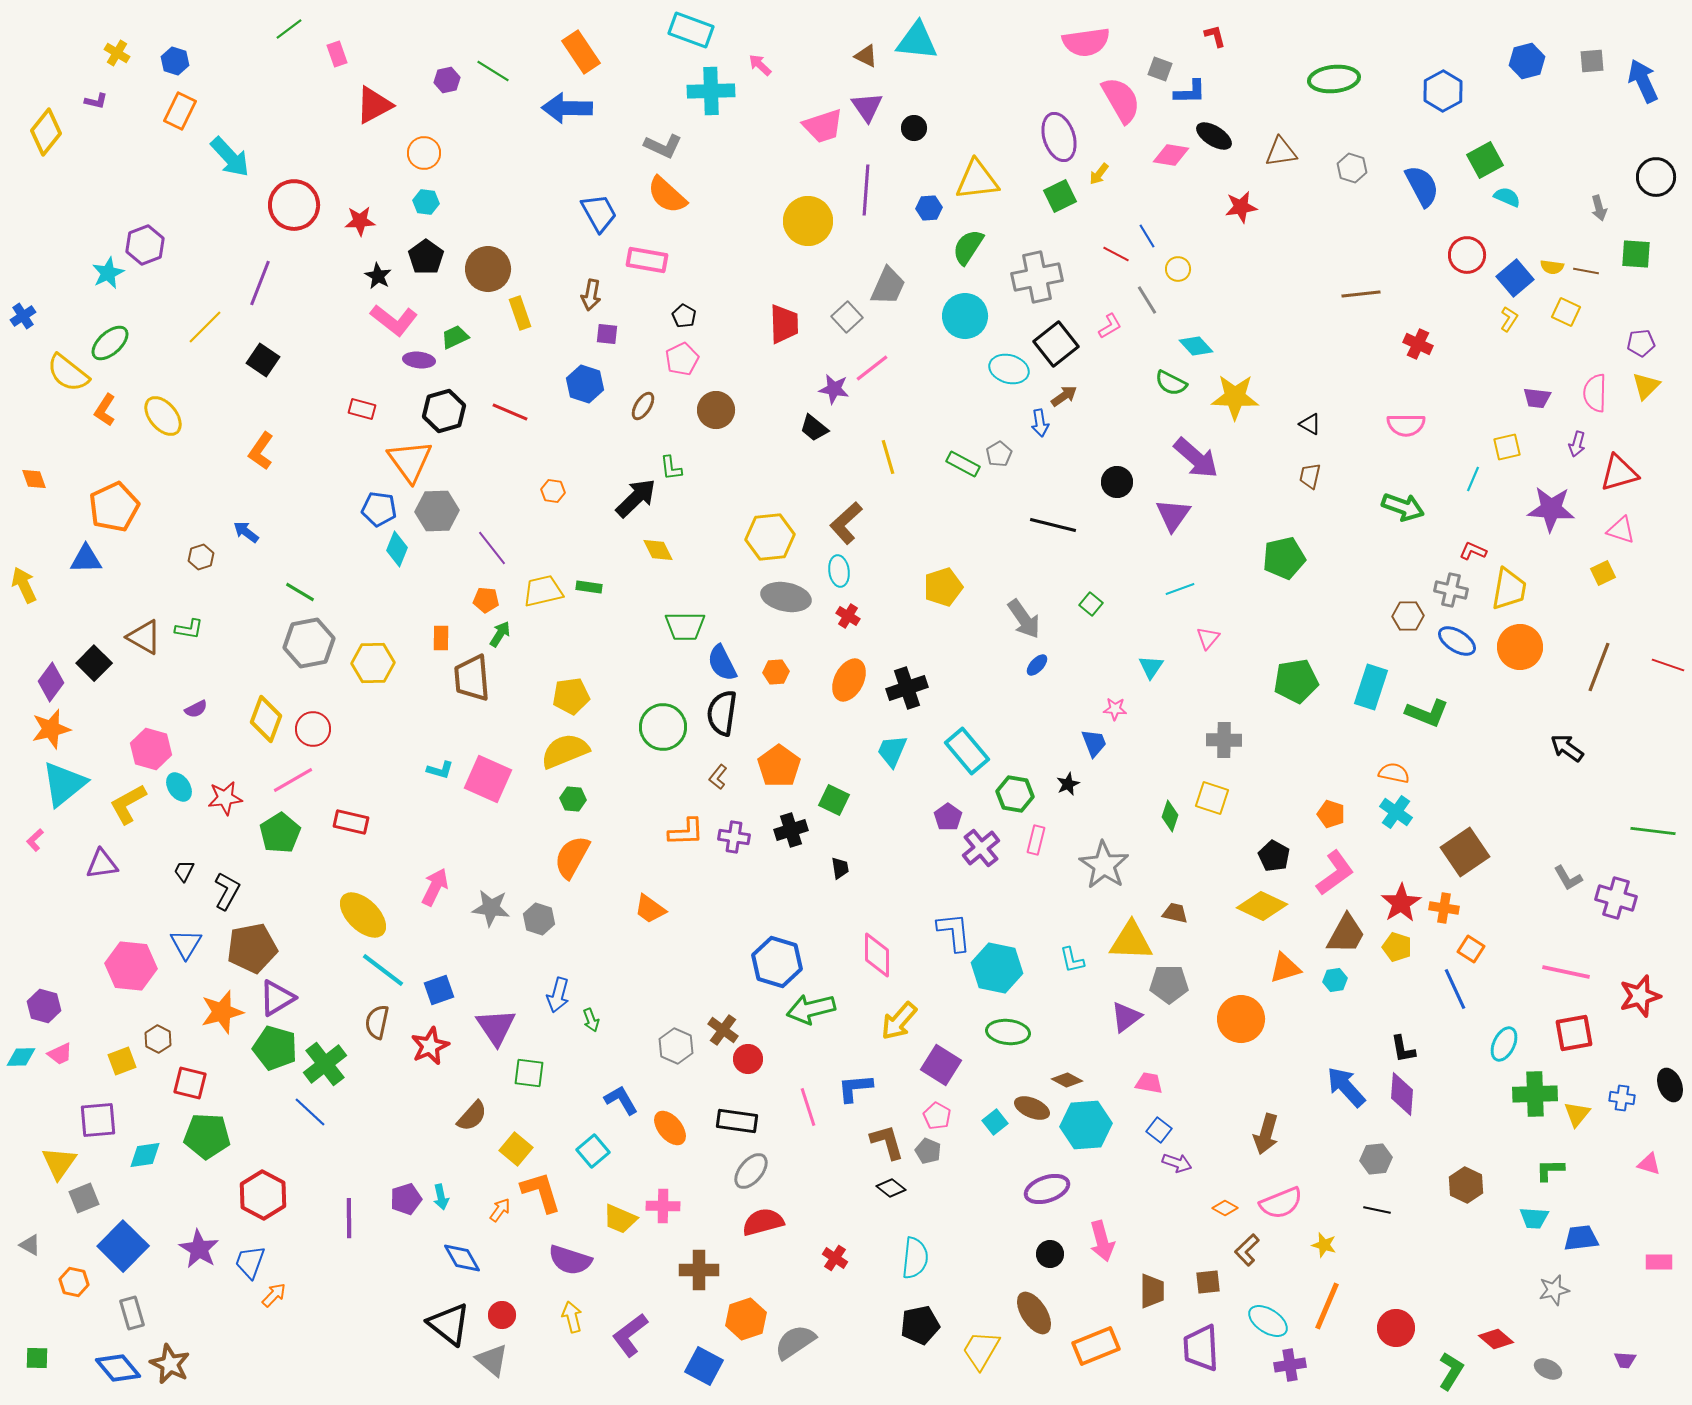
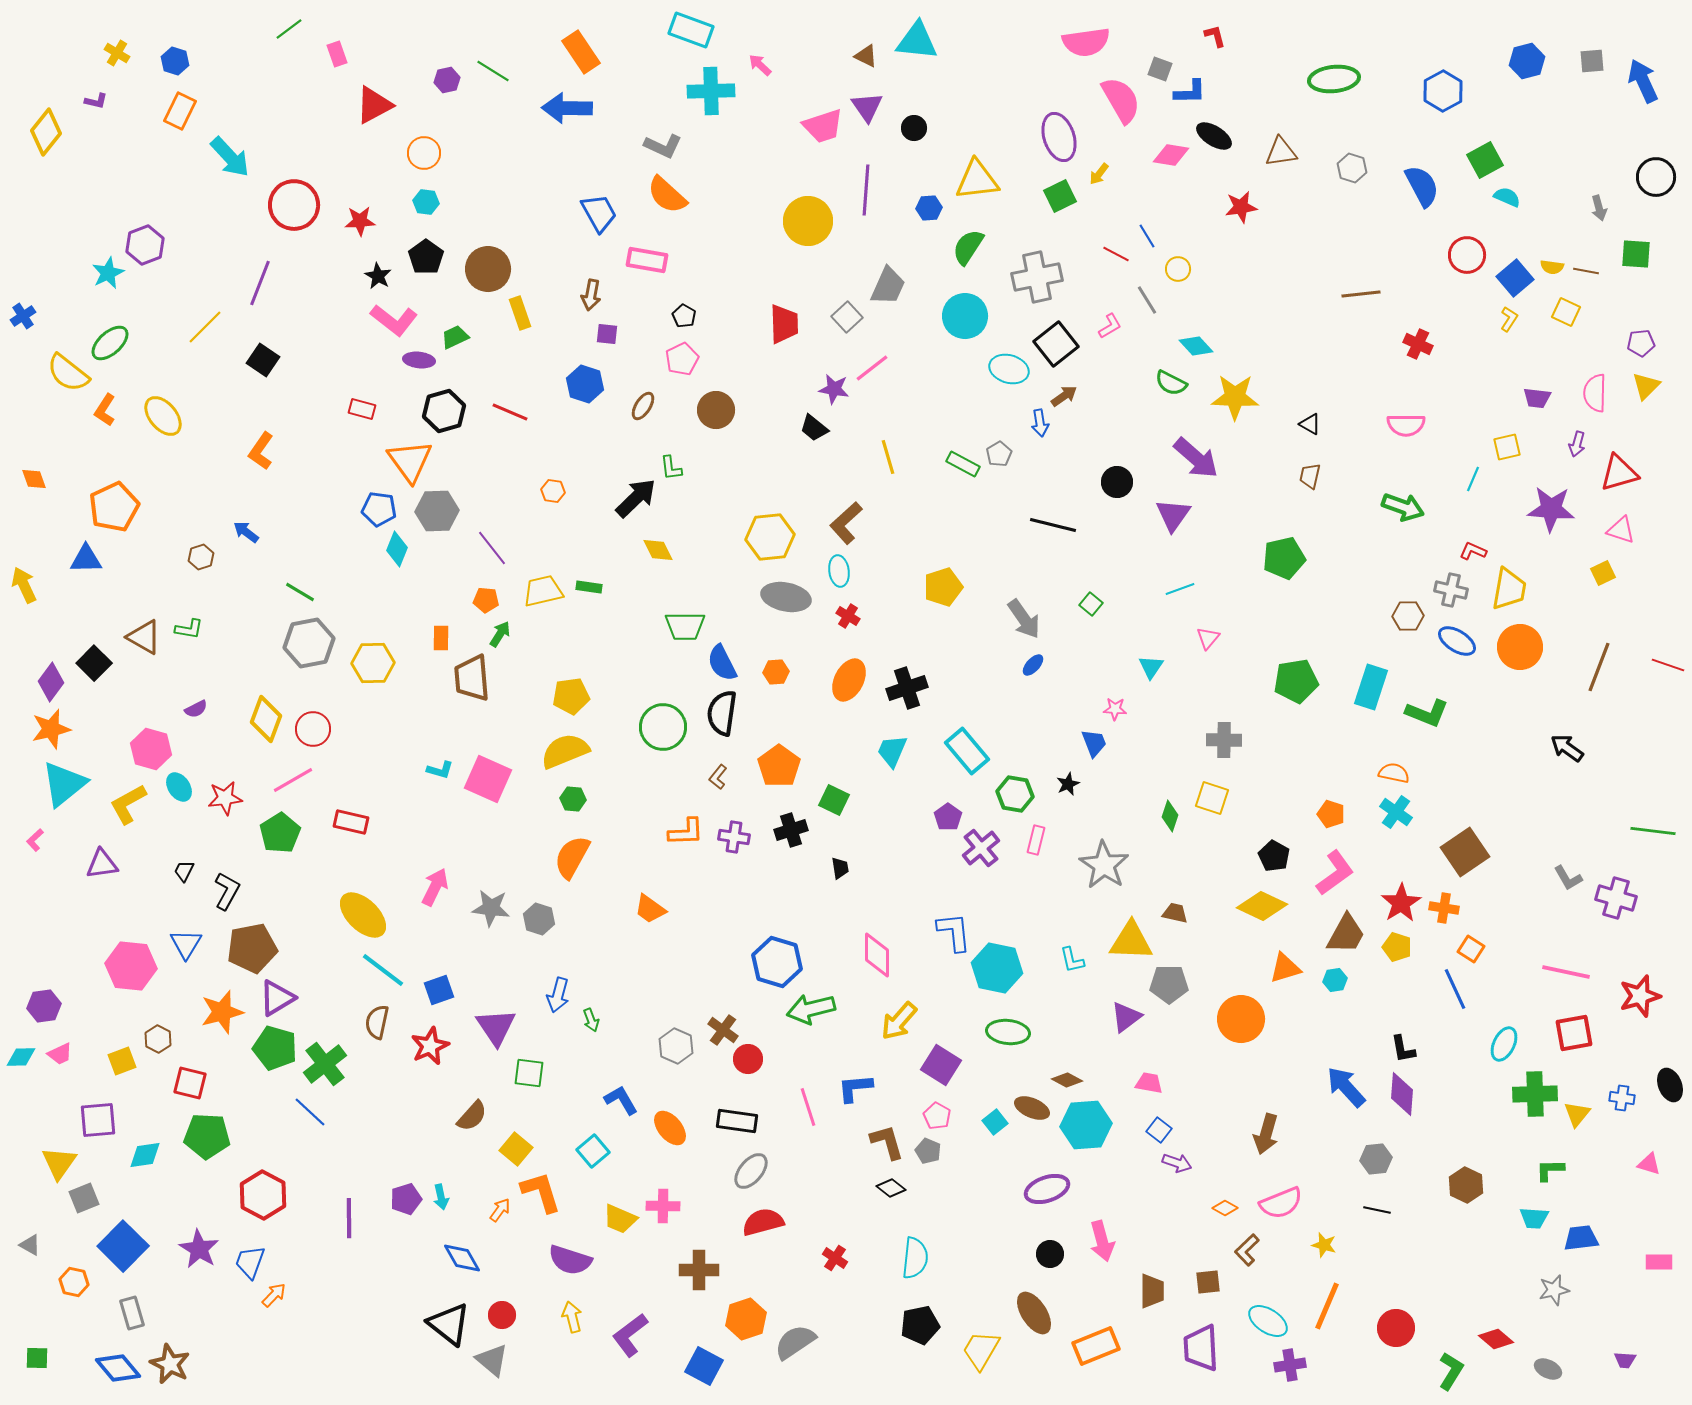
blue ellipse at (1037, 665): moved 4 px left
purple hexagon at (44, 1006): rotated 24 degrees counterclockwise
